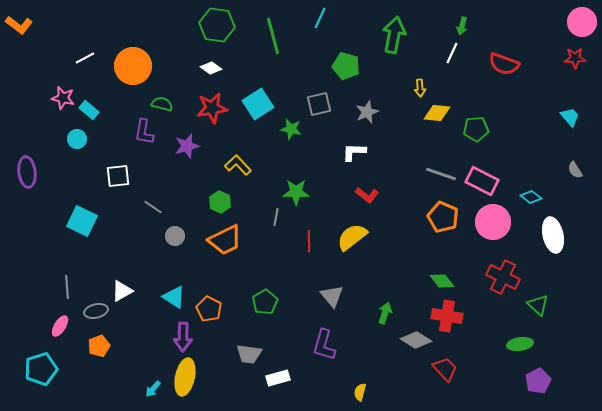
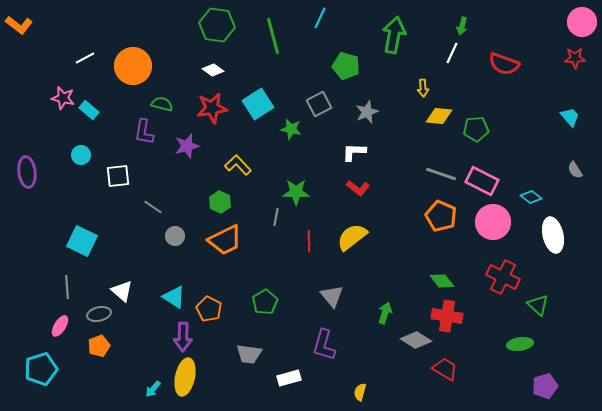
white diamond at (211, 68): moved 2 px right, 2 px down
yellow arrow at (420, 88): moved 3 px right
gray square at (319, 104): rotated 15 degrees counterclockwise
yellow diamond at (437, 113): moved 2 px right, 3 px down
cyan circle at (77, 139): moved 4 px right, 16 px down
red L-shape at (367, 195): moved 9 px left, 7 px up
orange pentagon at (443, 217): moved 2 px left, 1 px up
cyan square at (82, 221): moved 20 px down
white triangle at (122, 291): rotated 50 degrees counterclockwise
gray ellipse at (96, 311): moved 3 px right, 3 px down
red trapezoid at (445, 369): rotated 16 degrees counterclockwise
white rectangle at (278, 378): moved 11 px right
purple pentagon at (538, 381): moved 7 px right, 5 px down; rotated 10 degrees clockwise
